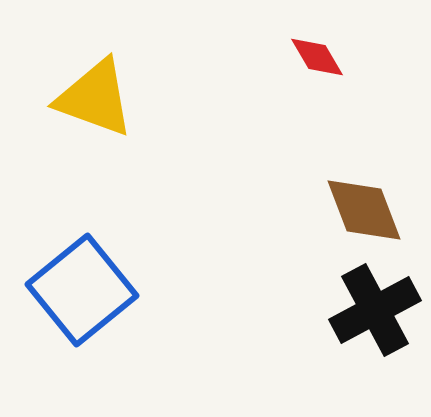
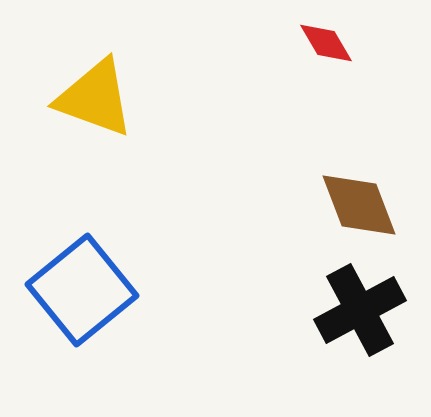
red diamond: moved 9 px right, 14 px up
brown diamond: moved 5 px left, 5 px up
black cross: moved 15 px left
